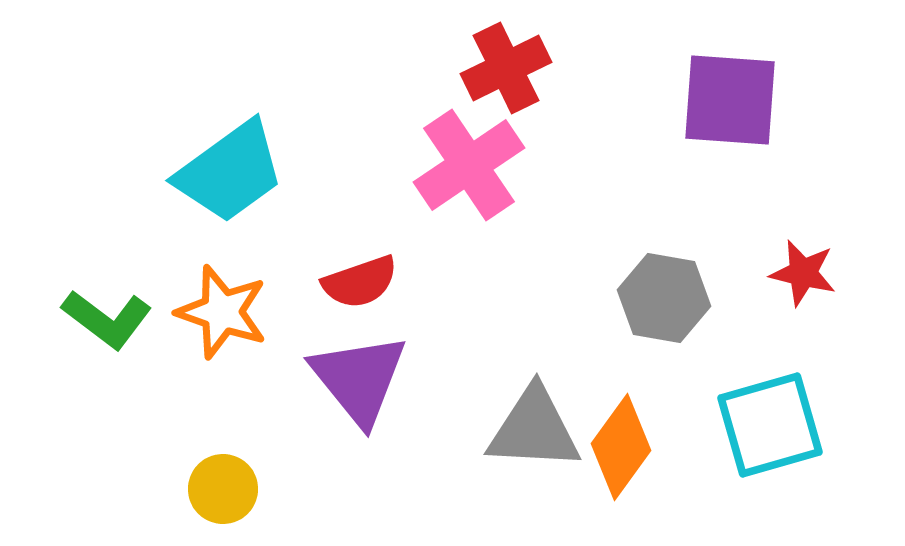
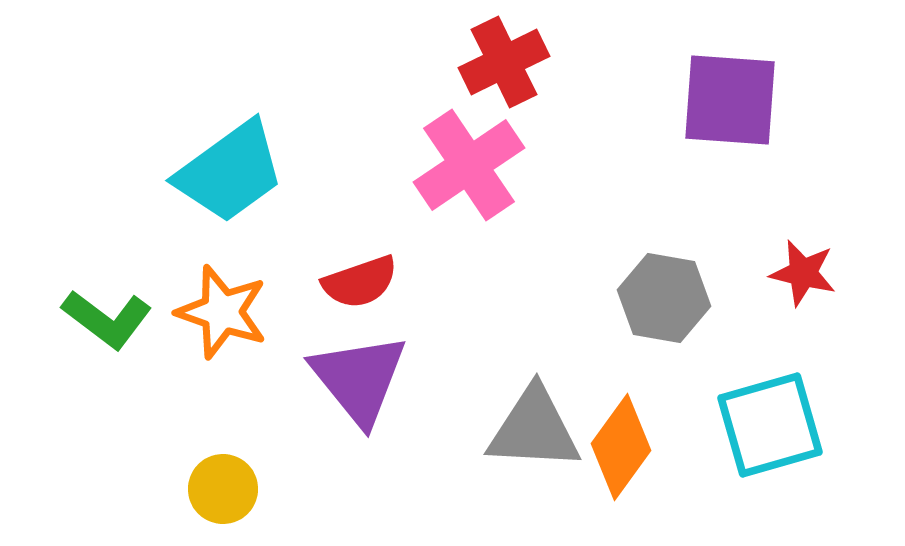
red cross: moved 2 px left, 6 px up
